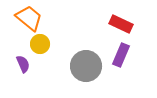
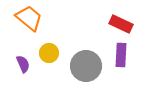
yellow circle: moved 9 px right, 9 px down
purple rectangle: rotated 20 degrees counterclockwise
